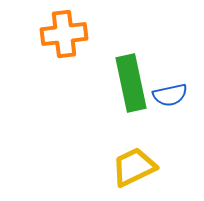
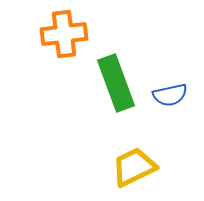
green rectangle: moved 15 px left; rotated 8 degrees counterclockwise
